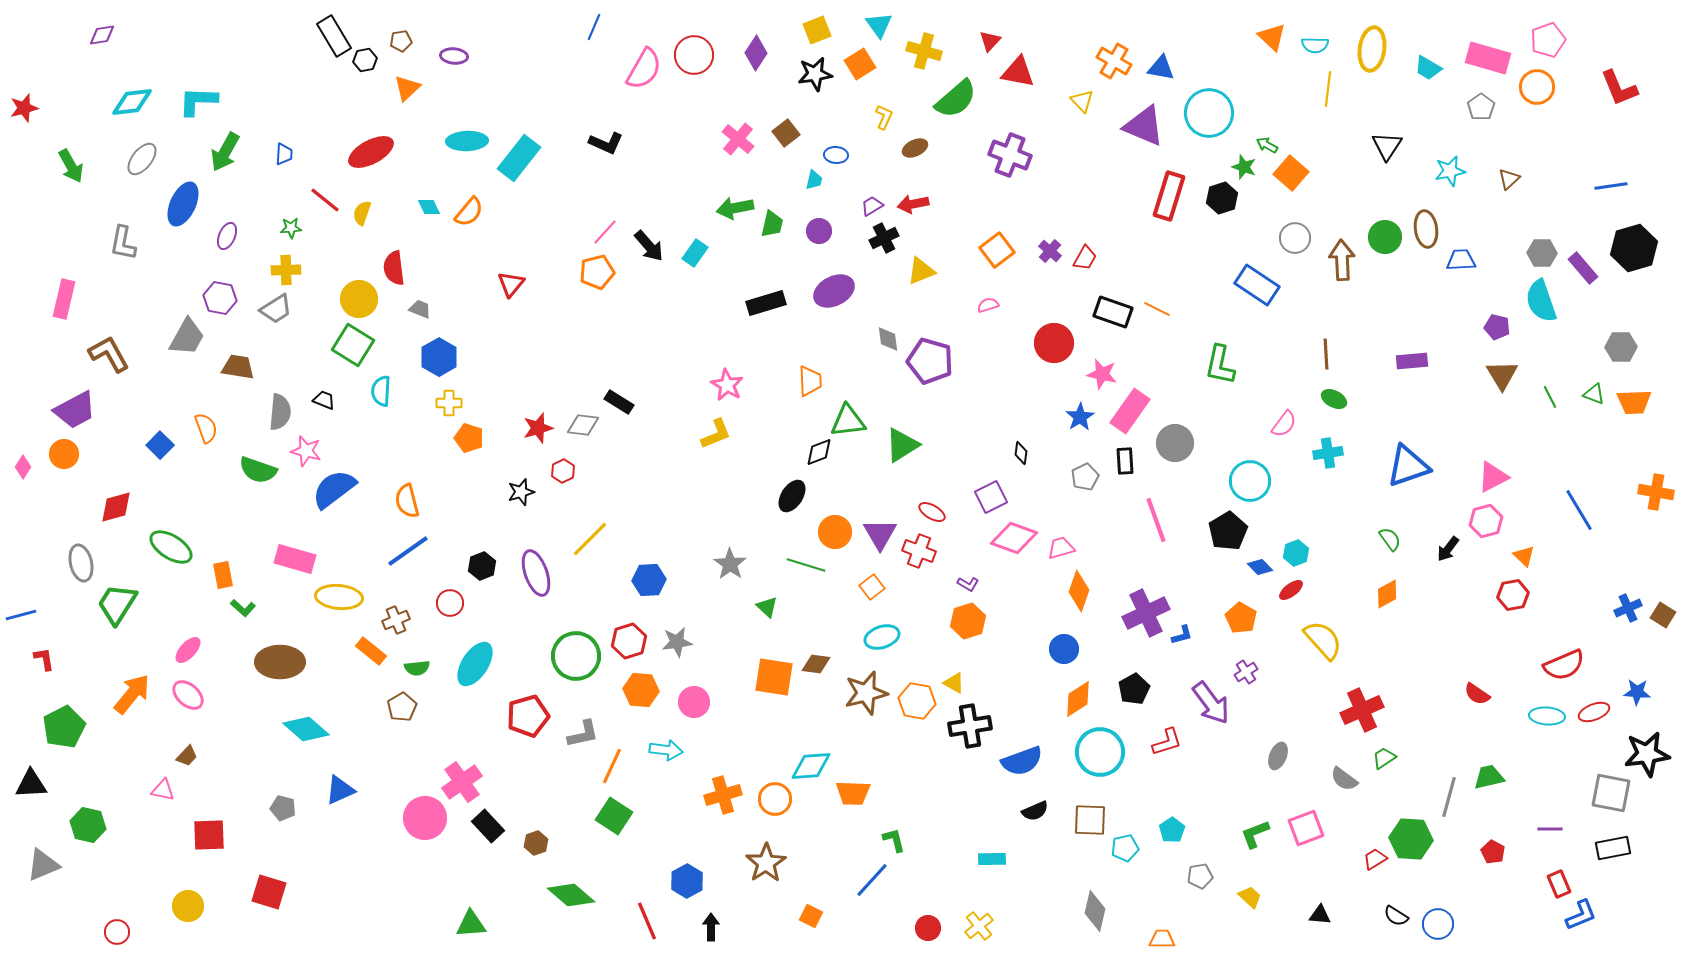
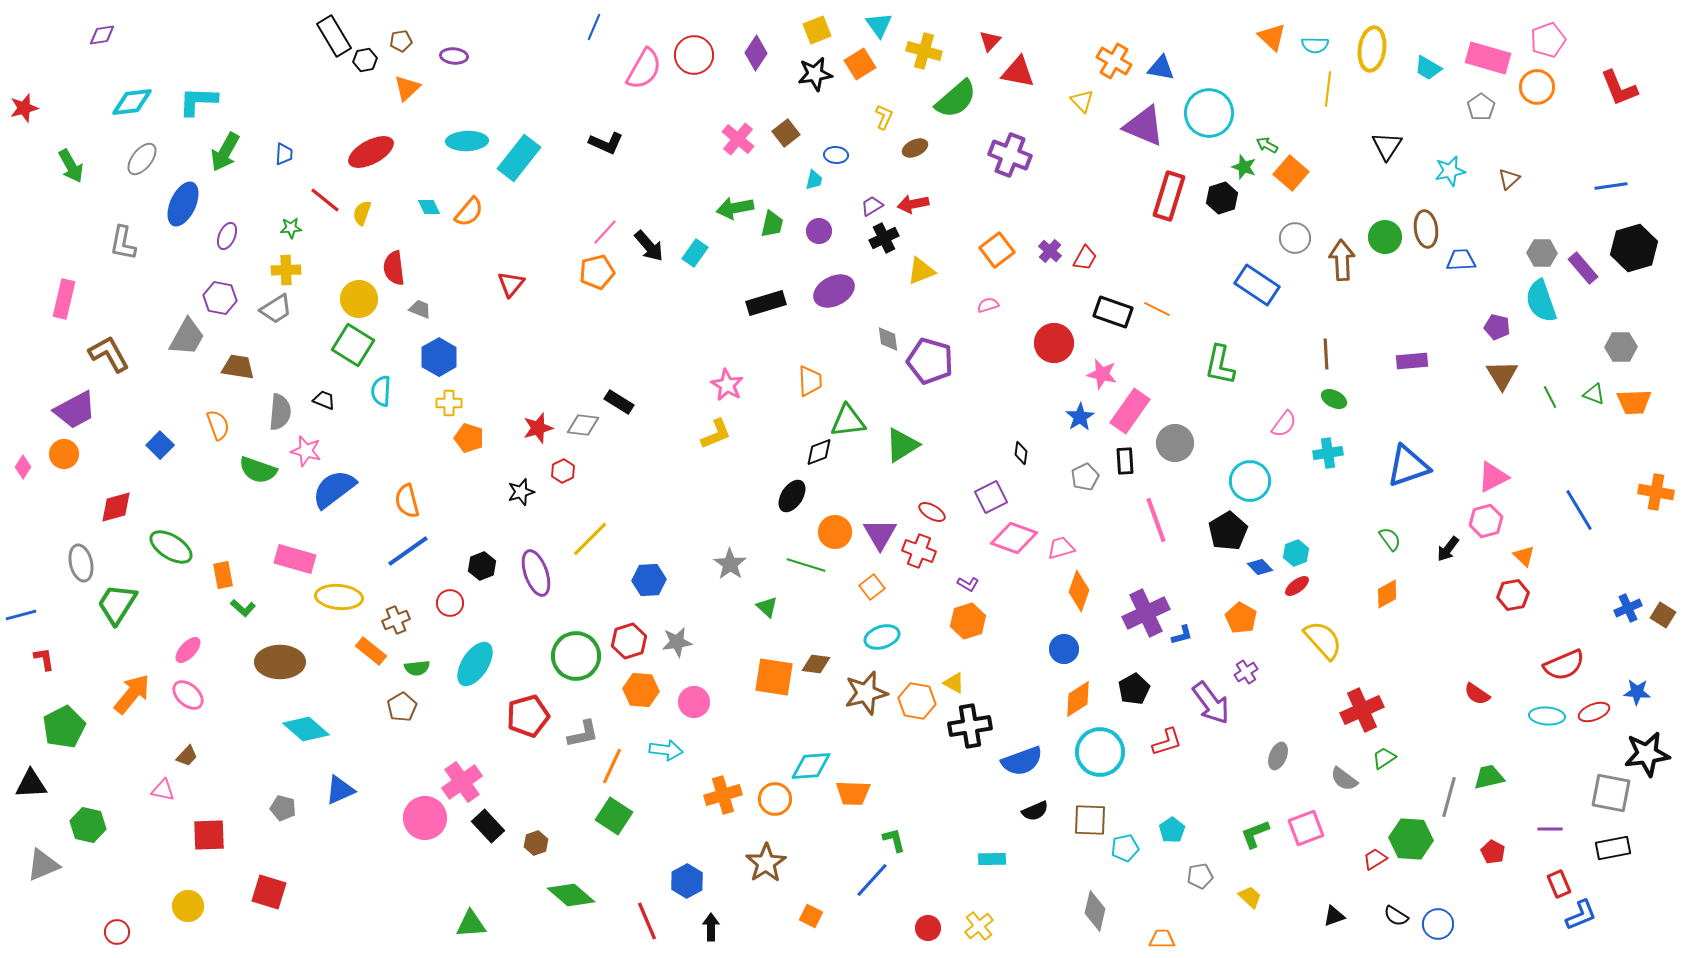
orange semicircle at (206, 428): moved 12 px right, 3 px up
red ellipse at (1291, 590): moved 6 px right, 4 px up
black triangle at (1320, 915): moved 14 px right, 1 px down; rotated 25 degrees counterclockwise
